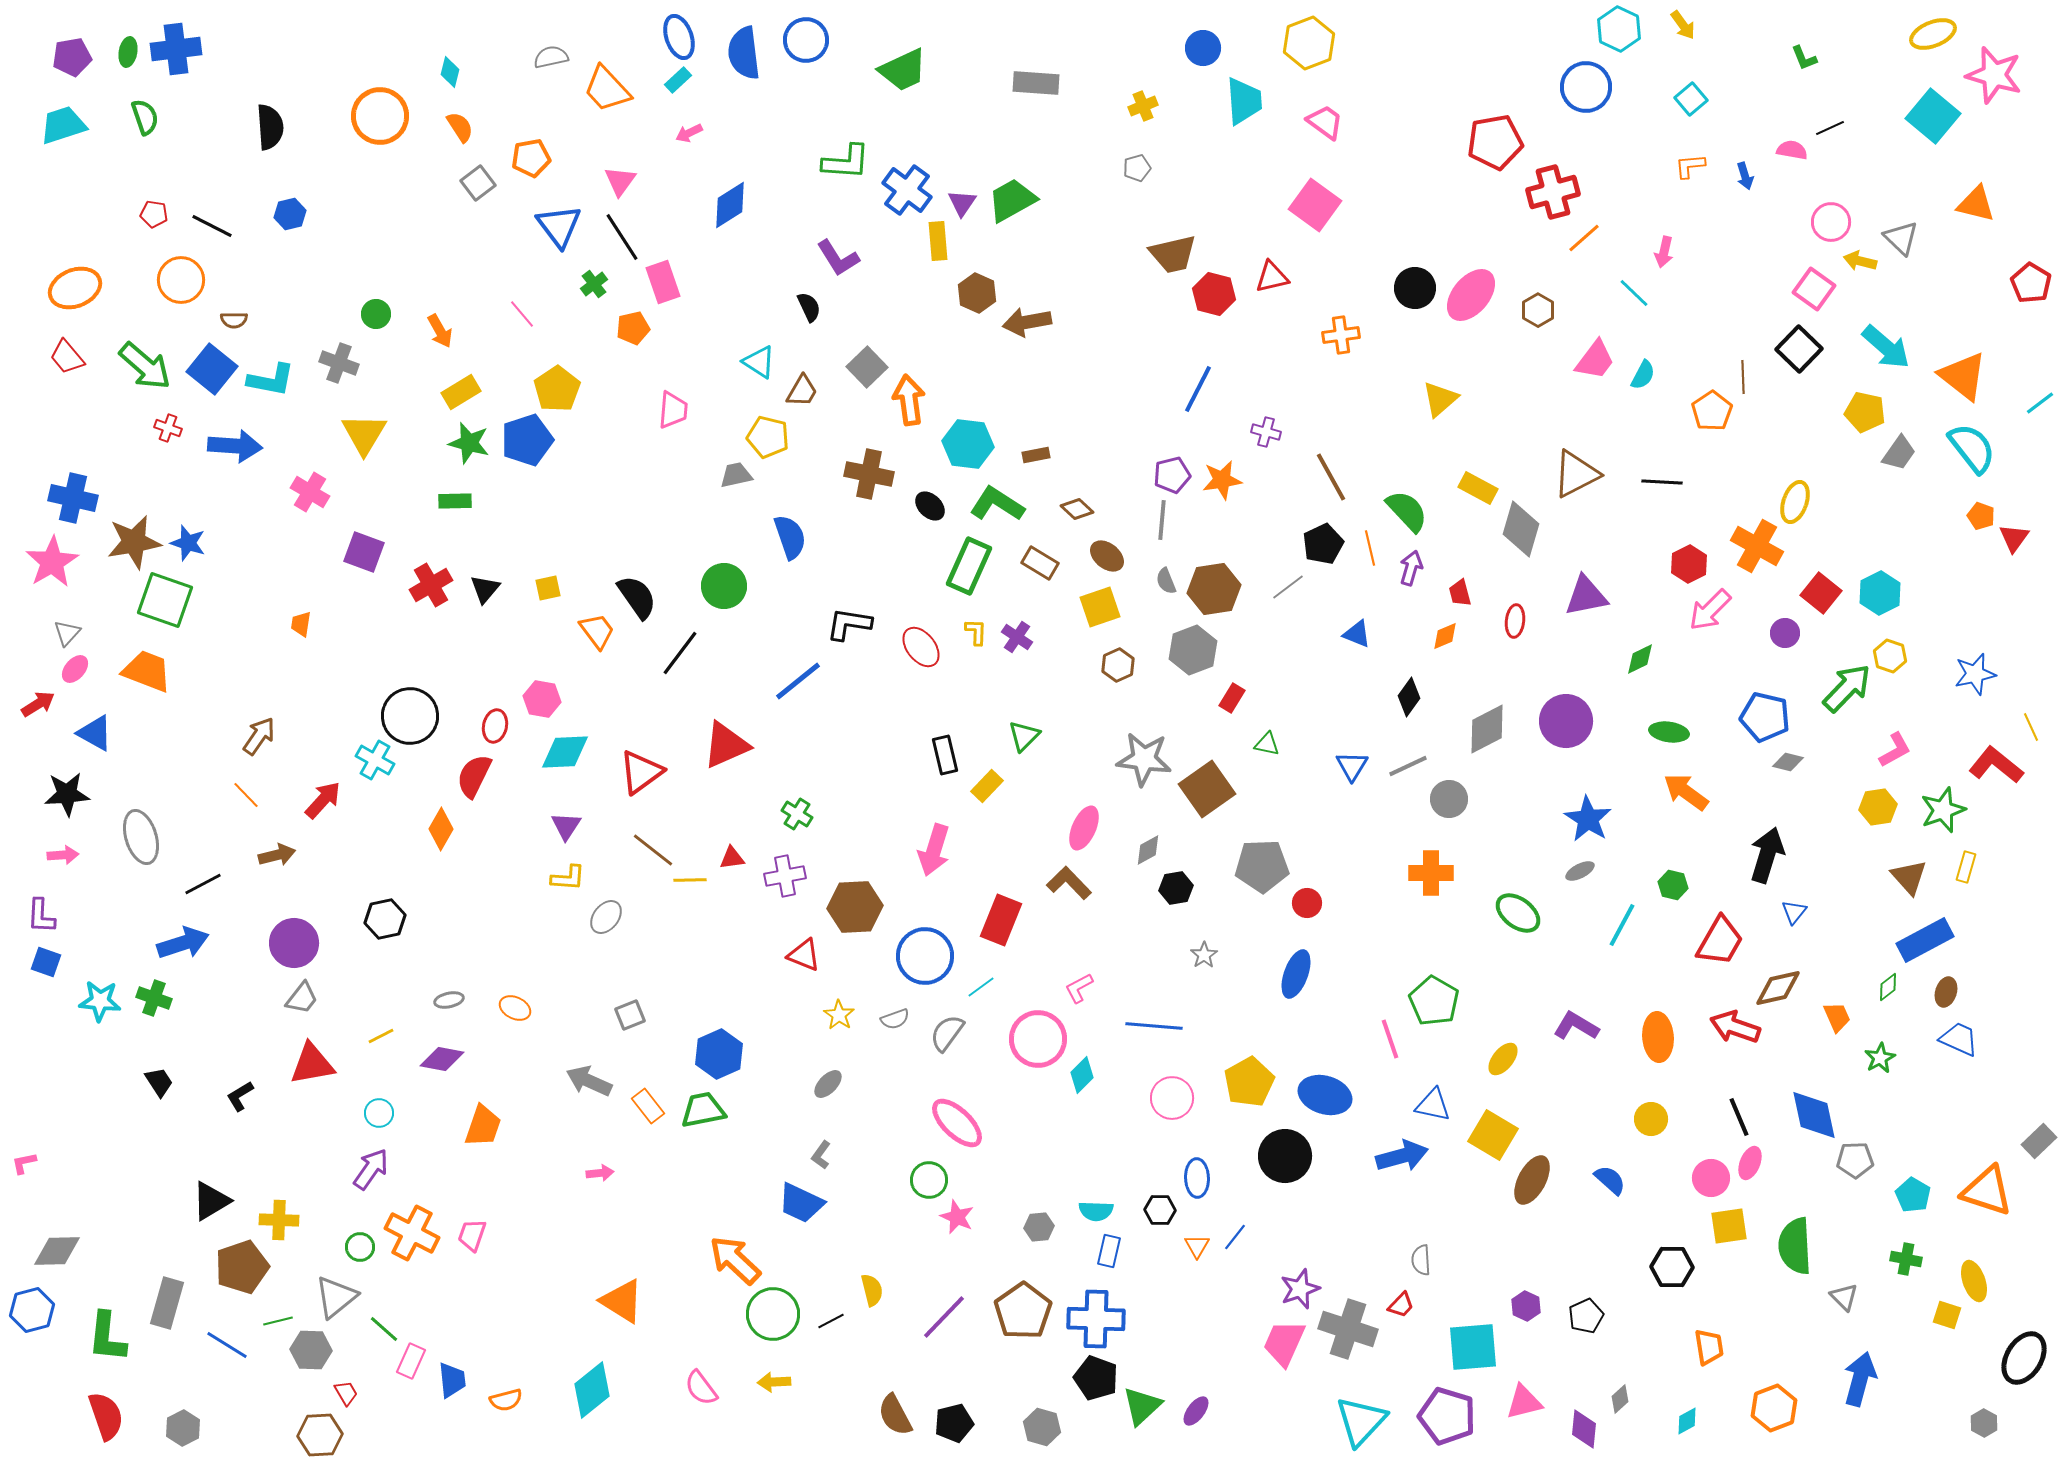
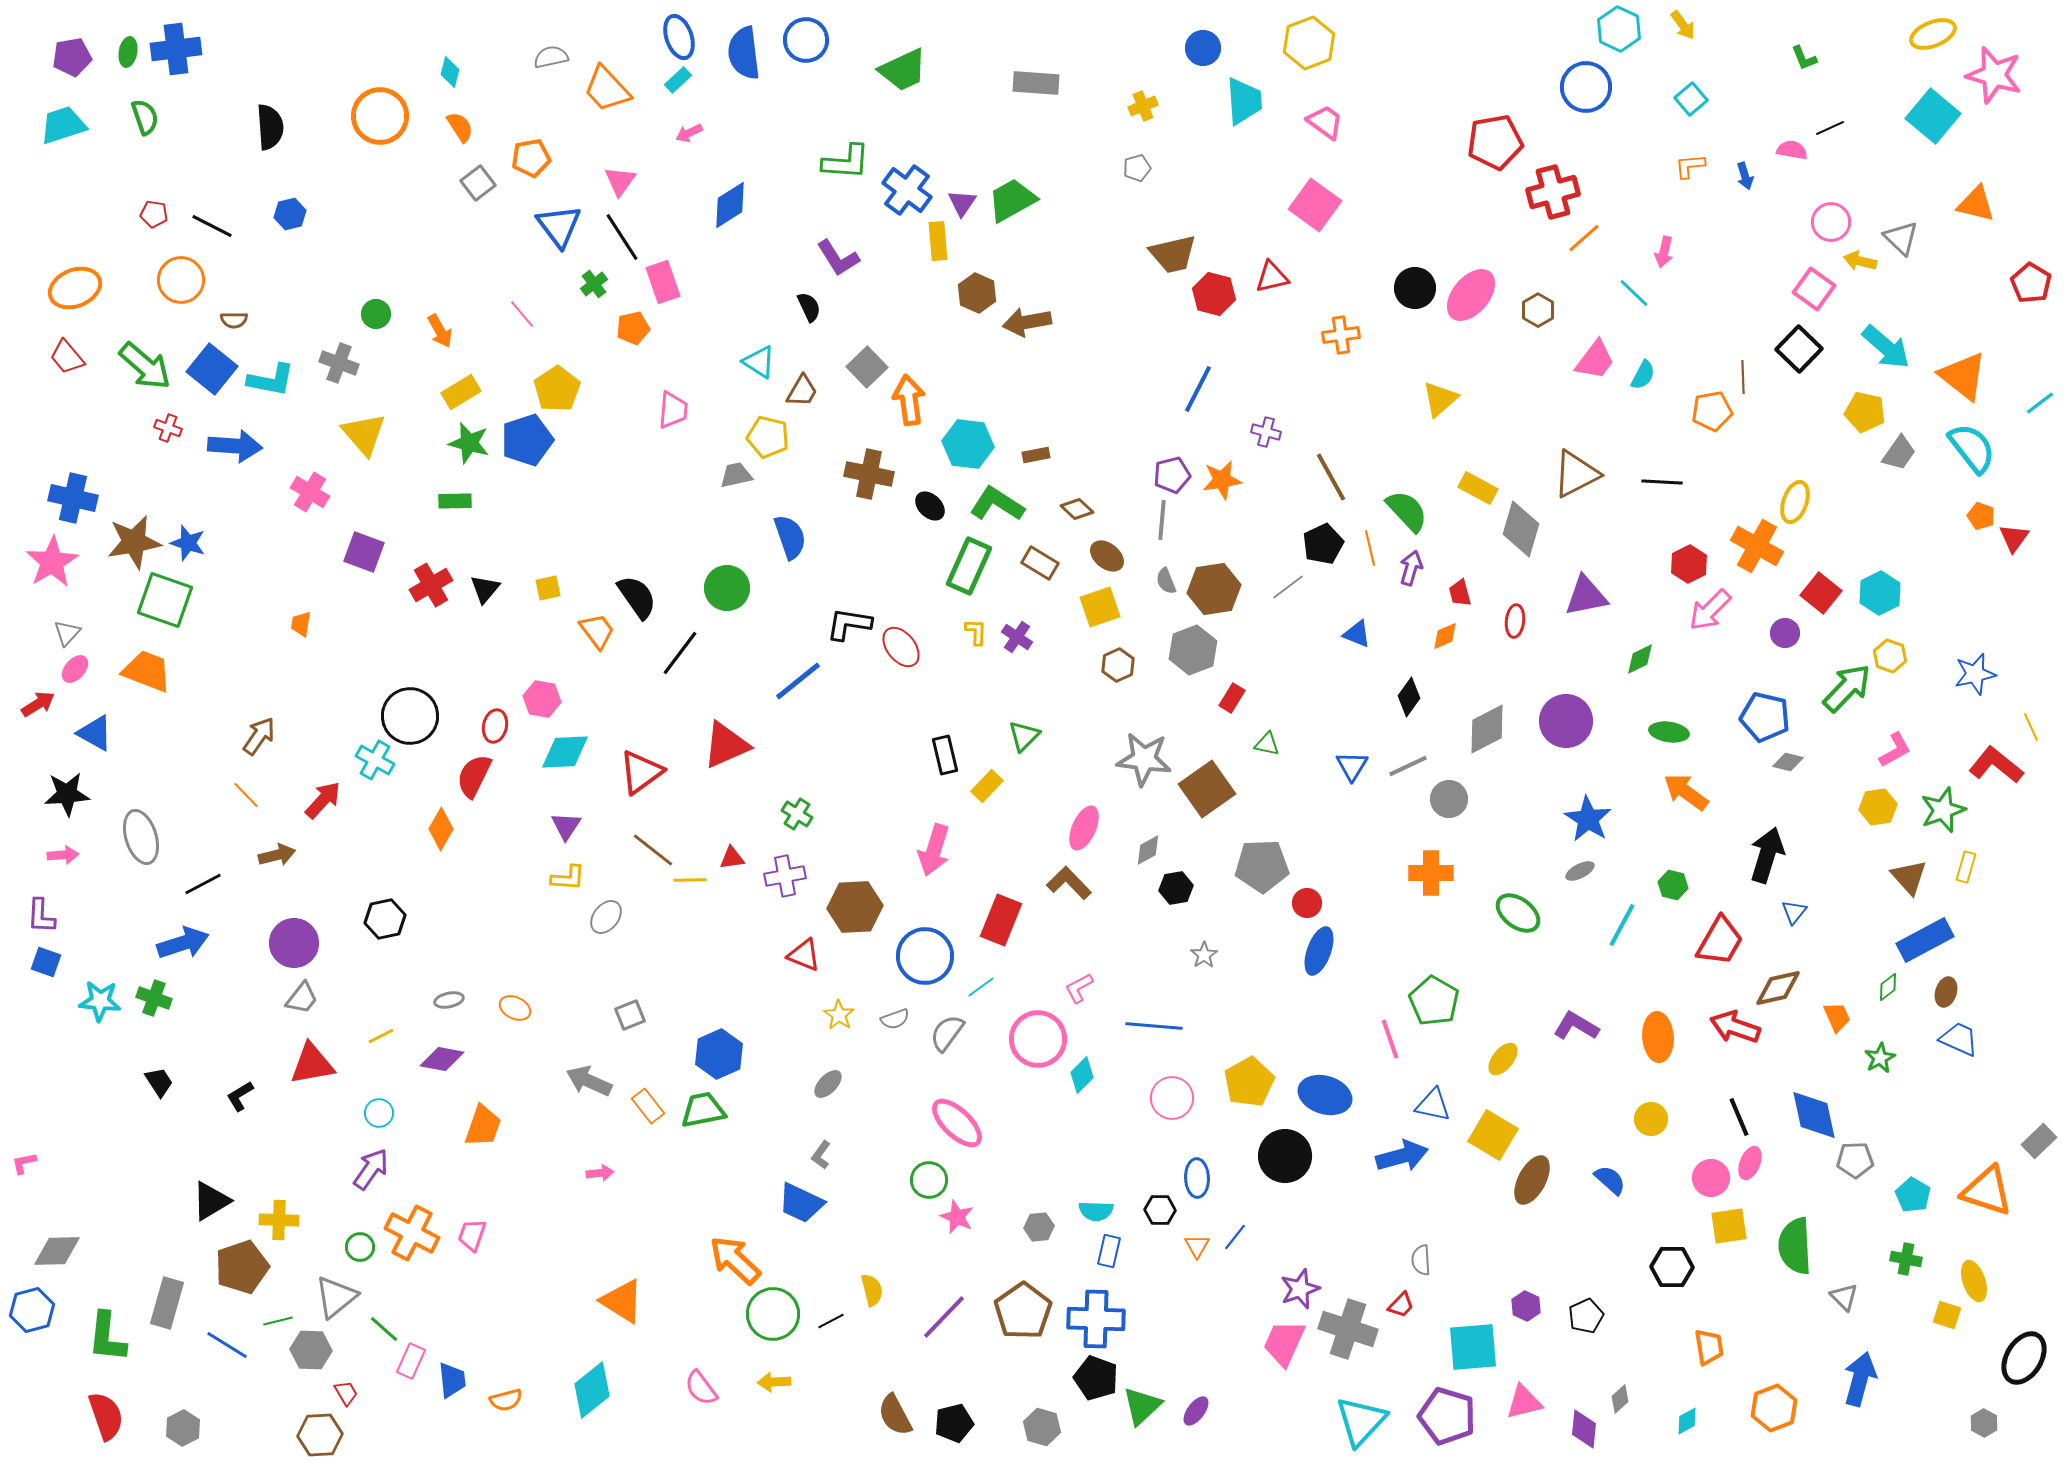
orange pentagon at (1712, 411): rotated 24 degrees clockwise
yellow triangle at (364, 434): rotated 12 degrees counterclockwise
green circle at (724, 586): moved 3 px right, 2 px down
red ellipse at (921, 647): moved 20 px left
blue ellipse at (1296, 974): moved 23 px right, 23 px up
